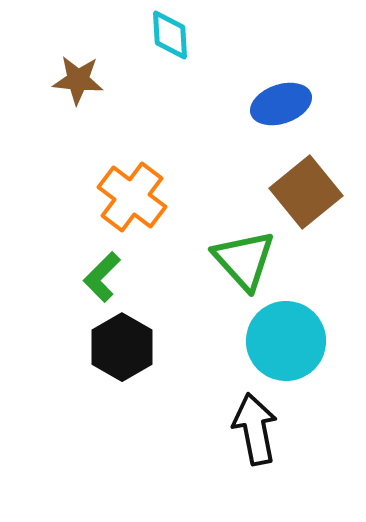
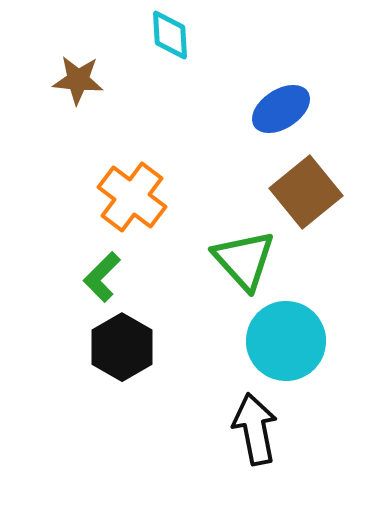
blue ellipse: moved 5 px down; rotated 14 degrees counterclockwise
